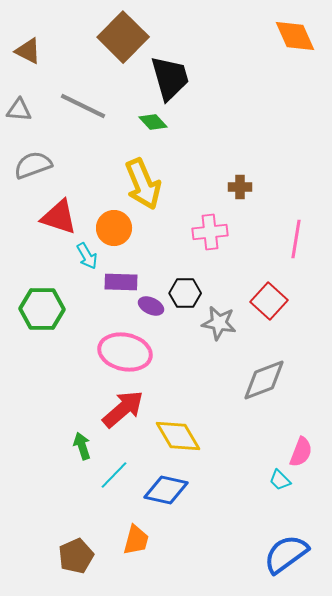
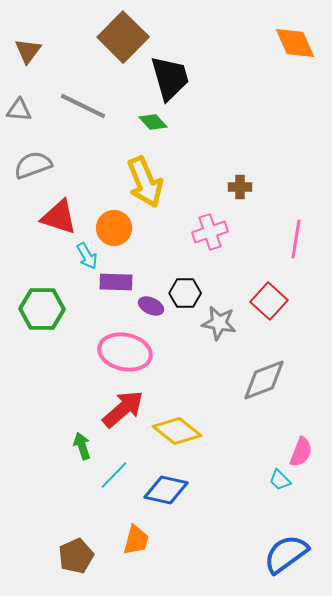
orange diamond: moved 7 px down
brown triangle: rotated 40 degrees clockwise
yellow arrow: moved 2 px right, 2 px up
pink cross: rotated 12 degrees counterclockwise
purple rectangle: moved 5 px left
yellow diamond: moved 1 px left, 5 px up; rotated 21 degrees counterclockwise
